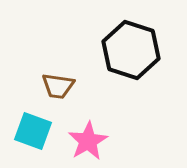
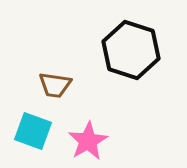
brown trapezoid: moved 3 px left, 1 px up
